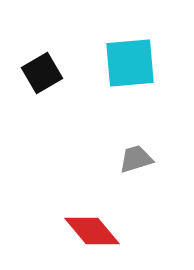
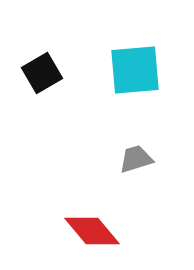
cyan square: moved 5 px right, 7 px down
